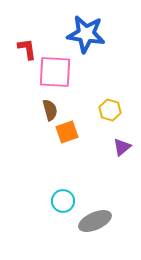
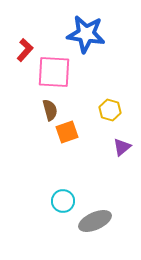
red L-shape: moved 2 px left, 1 px down; rotated 50 degrees clockwise
pink square: moved 1 px left
